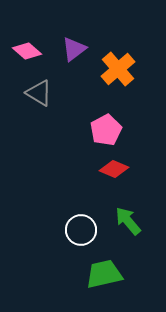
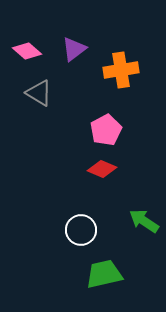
orange cross: moved 3 px right, 1 px down; rotated 32 degrees clockwise
red diamond: moved 12 px left
green arrow: moved 16 px right; rotated 16 degrees counterclockwise
